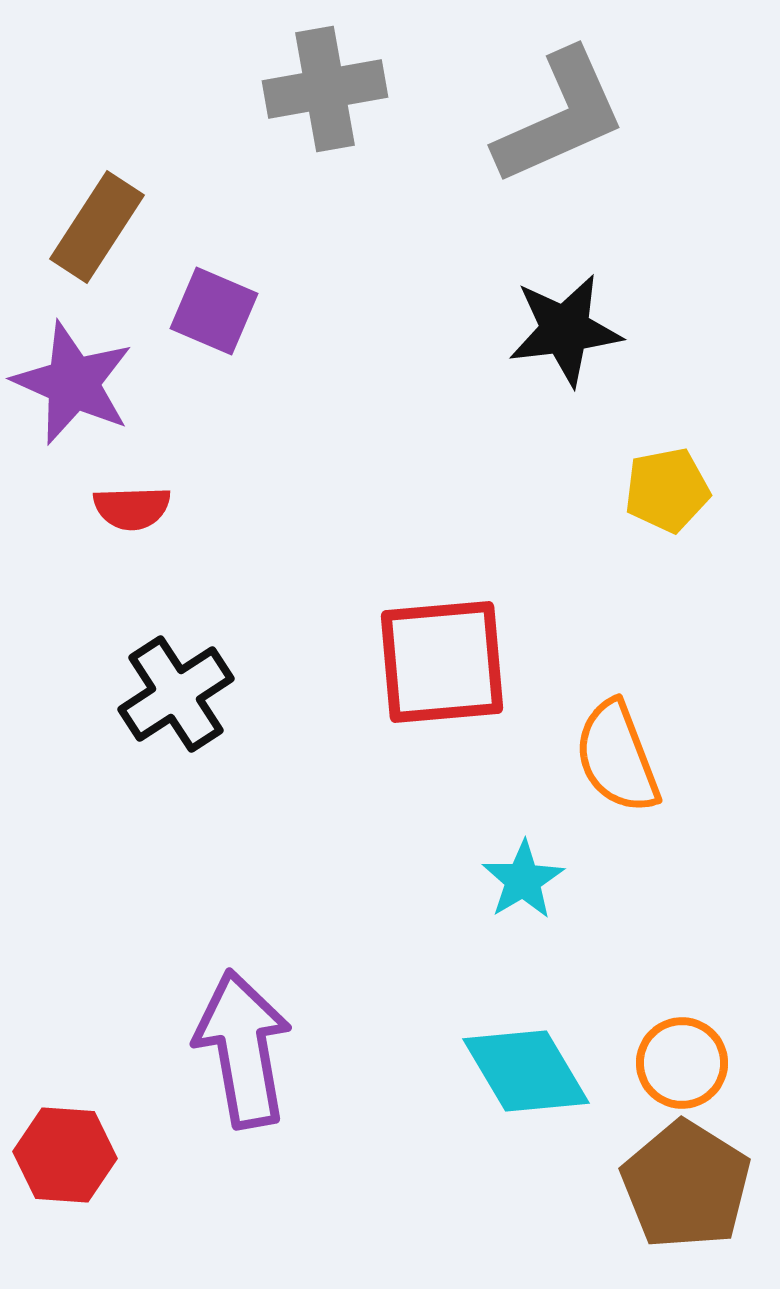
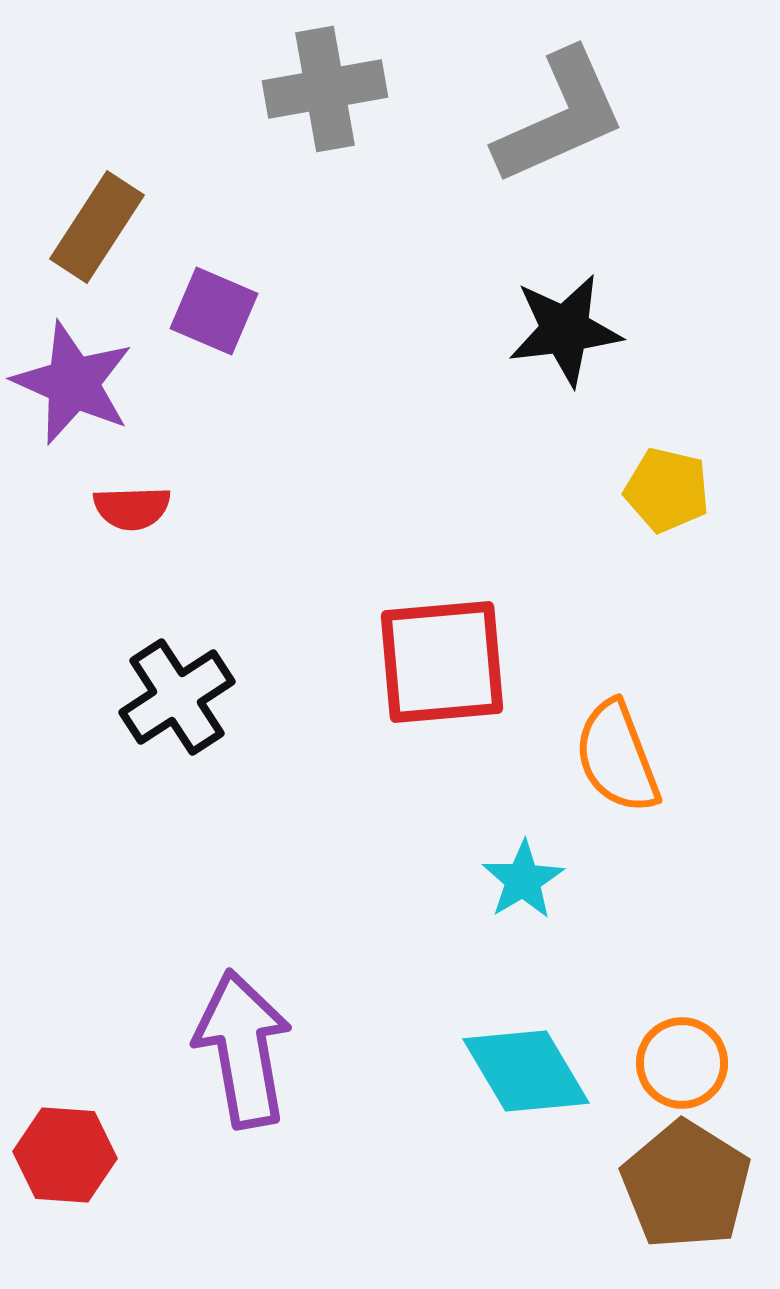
yellow pentagon: rotated 24 degrees clockwise
black cross: moved 1 px right, 3 px down
